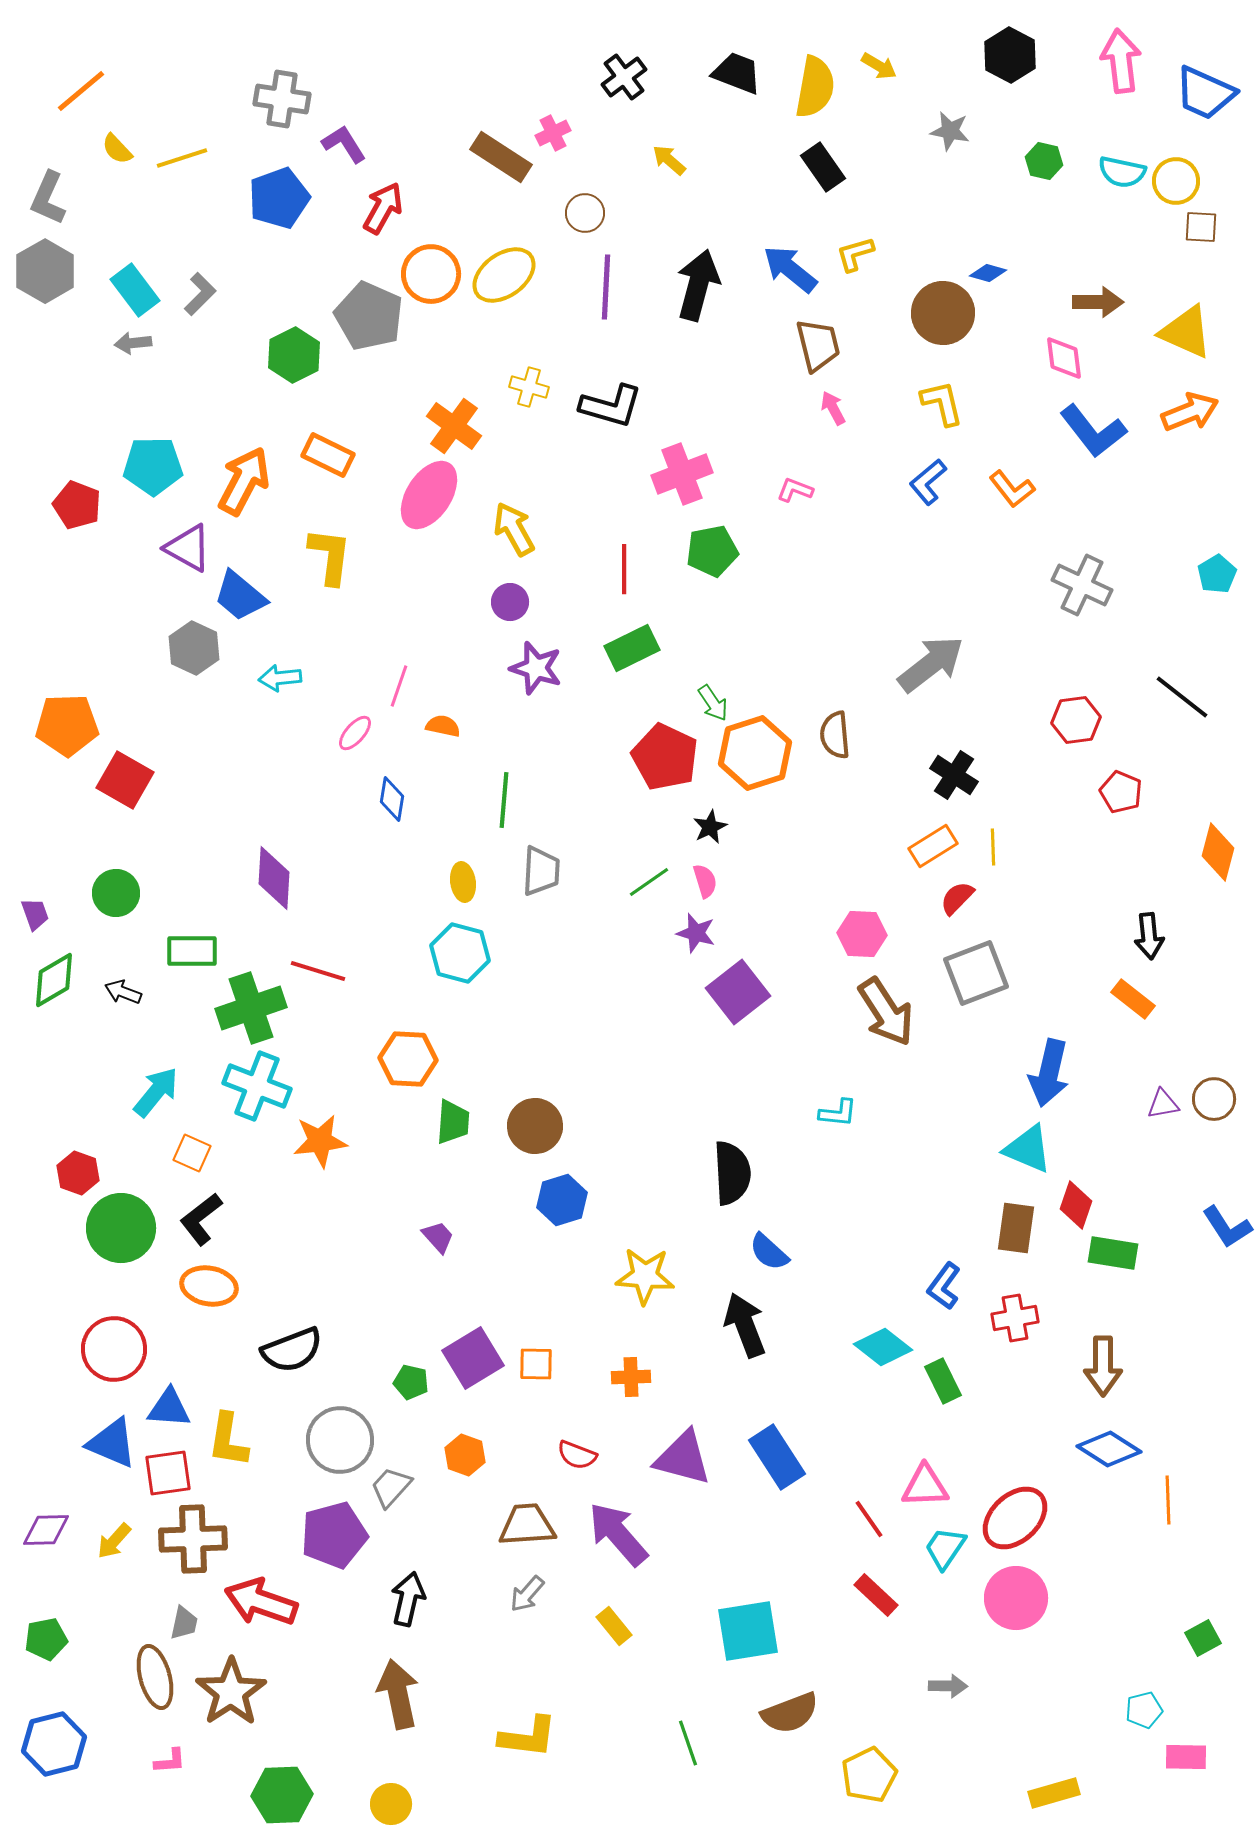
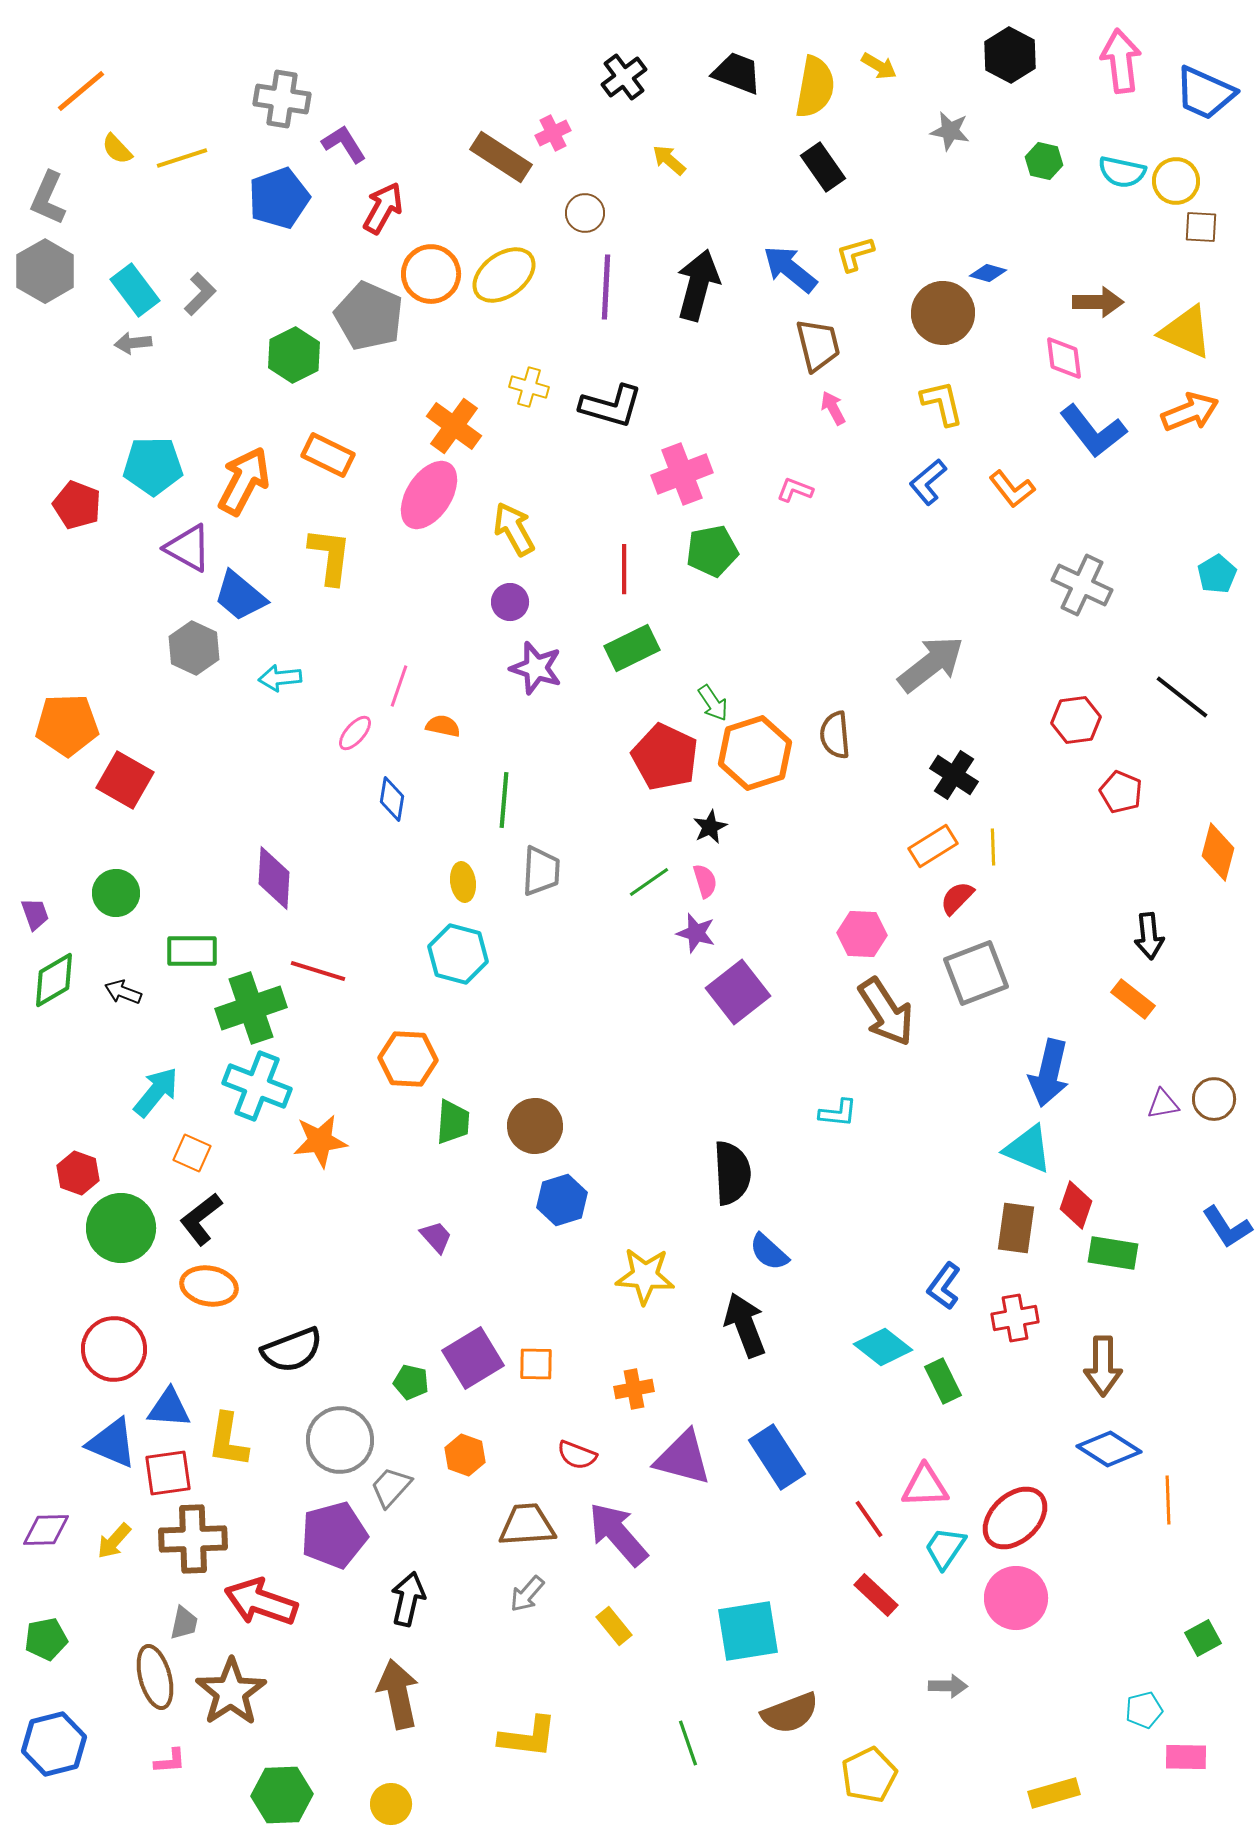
cyan hexagon at (460, 953): moved 2 px left, 1 px down
purple trapezoid at (438, 1237): moved 2 px left
orange cross at (631, 1377): moved 3 px right, 12 px down; rotated 9 degrees counterclockwise
